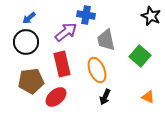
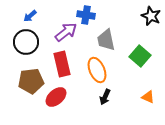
blue arrow: moved 1 px right, 2 px up
